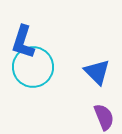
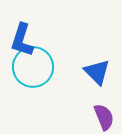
blue L-shape: moved 1 px left, 2 px up
